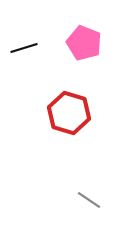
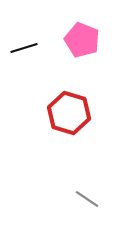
pink pentagon: moved 2 px left, 3 px up
gray line: moved 2 px left, 1 px up
